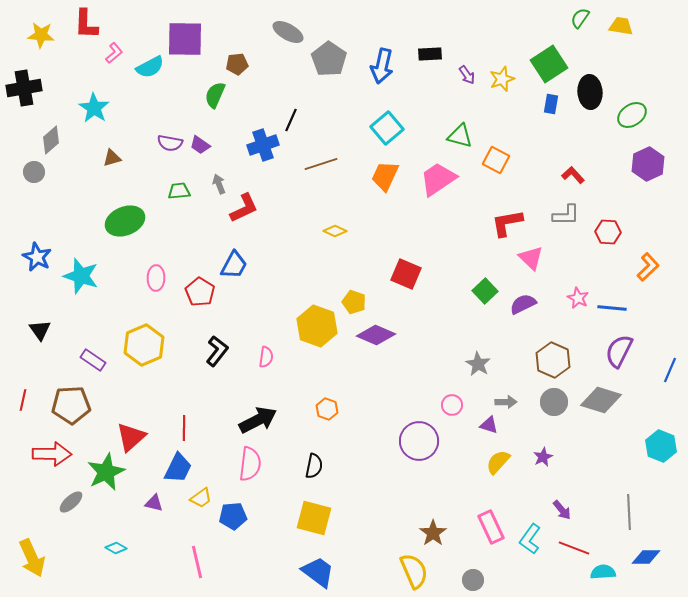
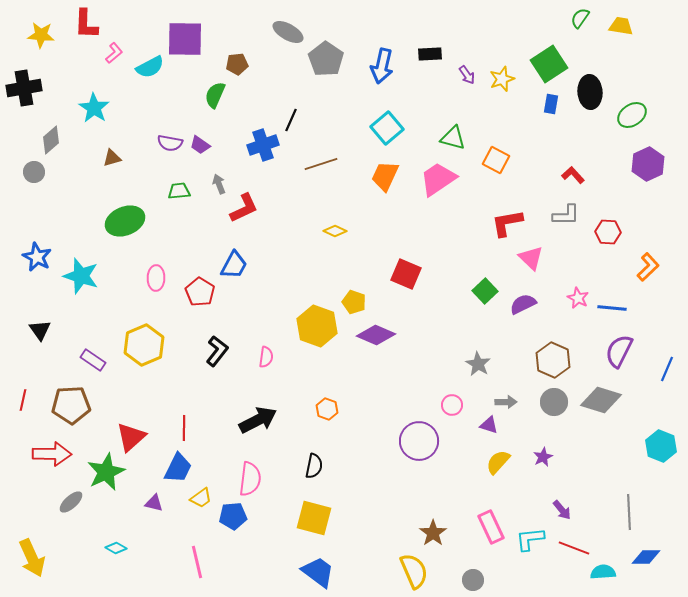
gray pentagon at (329, 59): moved 3 px left
green triangle at (460, 136): moved 7 px left, 2 px down
blue line at (670, 370): moved 3 px left, 1 px up
pink semicircle at (250, 464): moved 15 px down
cyan L-shape at (530, 539): rotated 48 degrees clockwise
